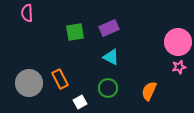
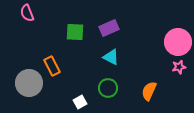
pink semicircle: rotated 18 degrees counterclockwise
green square: rotated 12 degrees clockwise
orange rectangle: moved 8 px left, 13 px up
